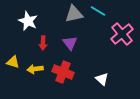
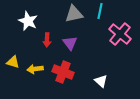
cyan line: moved 2 px right; rotated 70 degrees clockwise
pink cross: moved 2 px left; rotated 10 degrees counterclockwise
red arrow: moved 4 px right, 3 px up
white triangle: moved 1 px left, 2 px down
